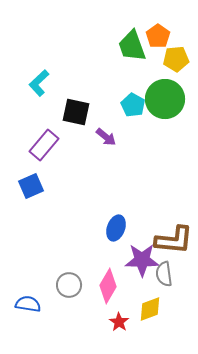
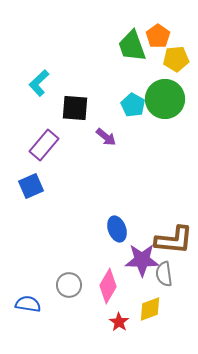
black square: moved 1 px left, 4 px up; rotated 8 degrees counterclockwise
blue ellipse: moved 1 px right, 1 px down; rotated 40 degrees counterclockwise
